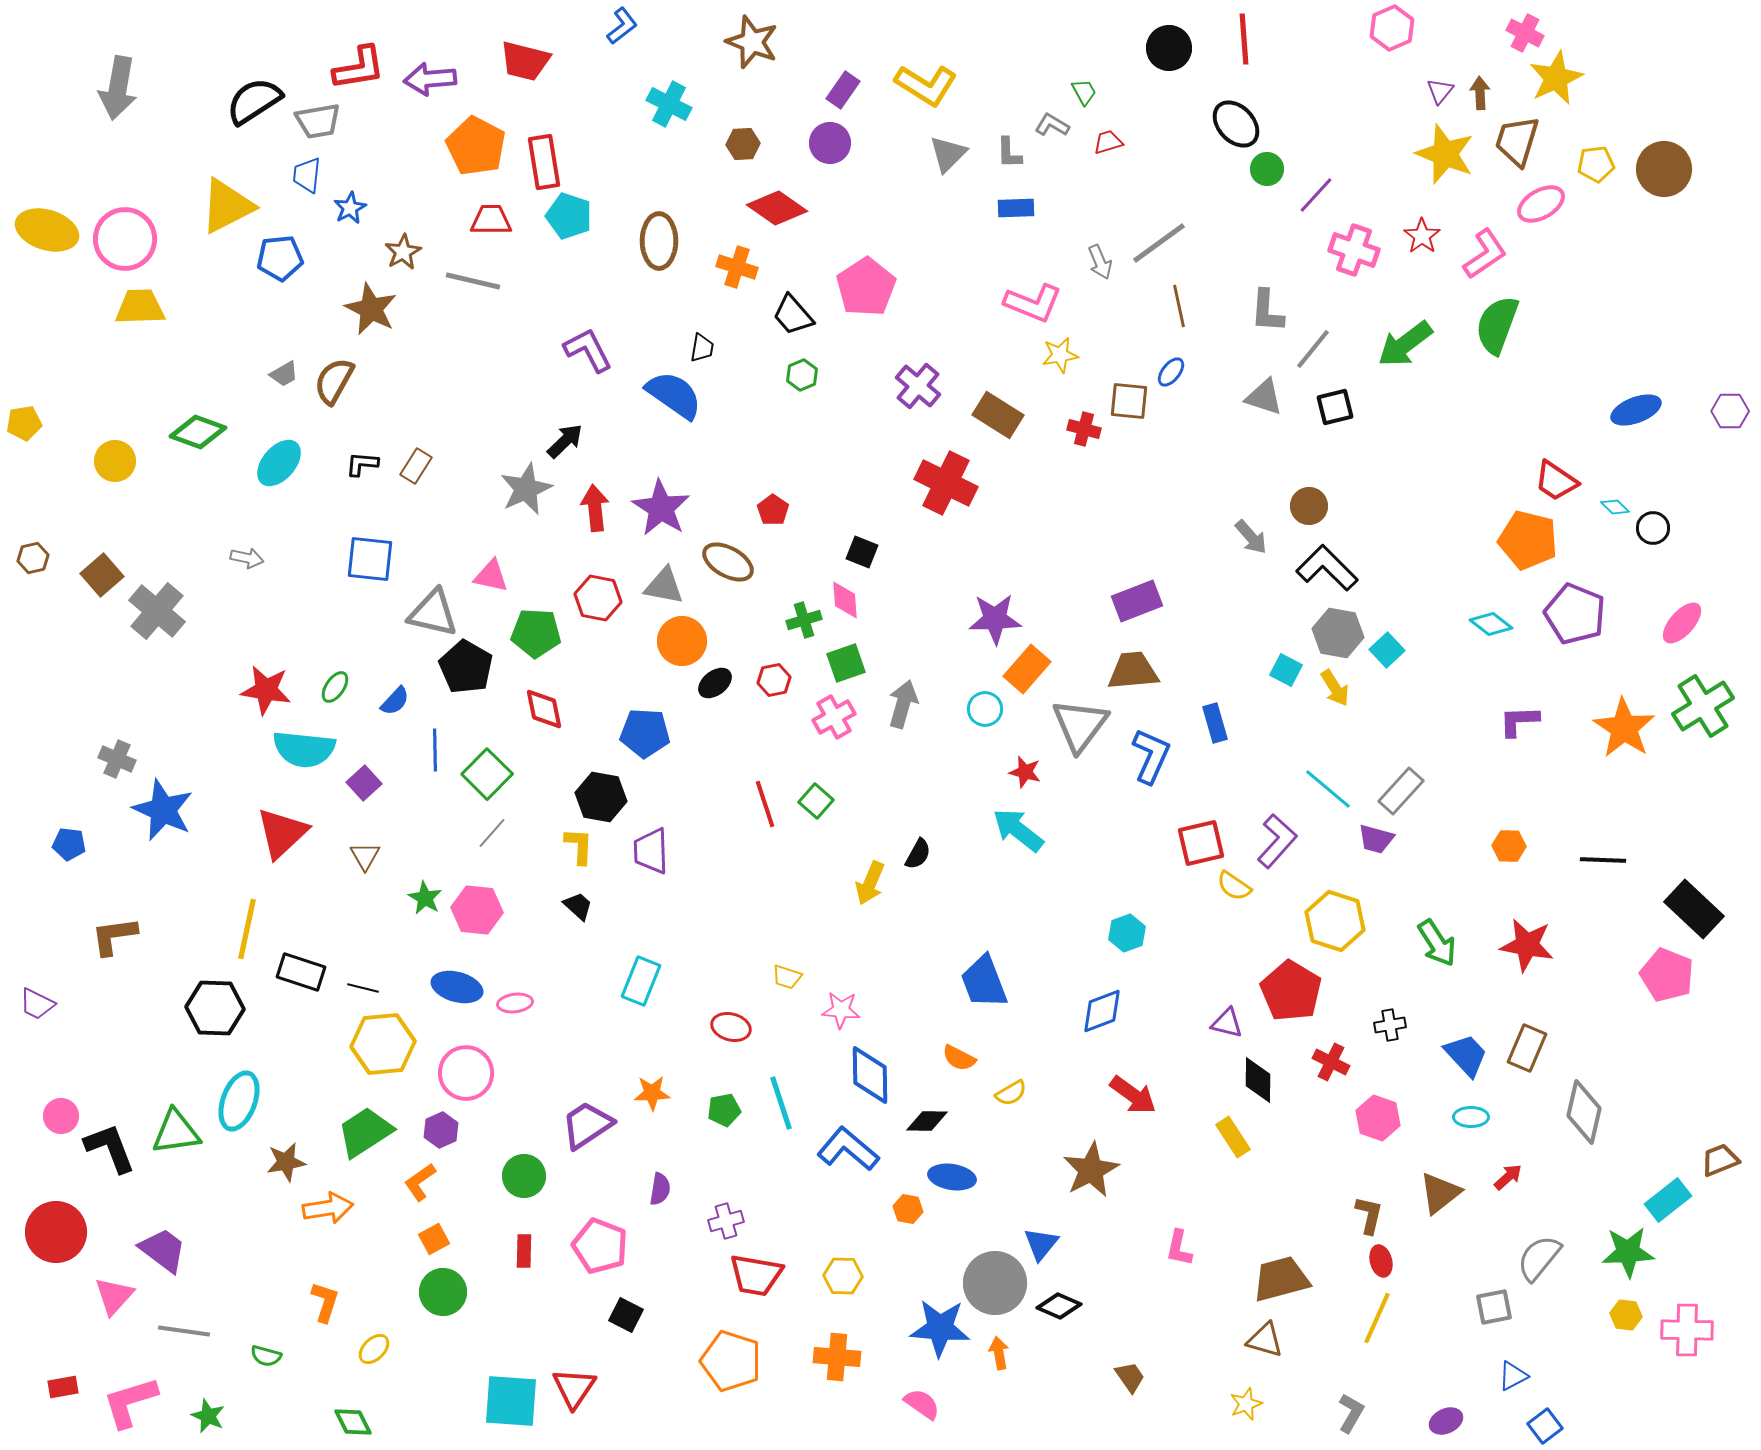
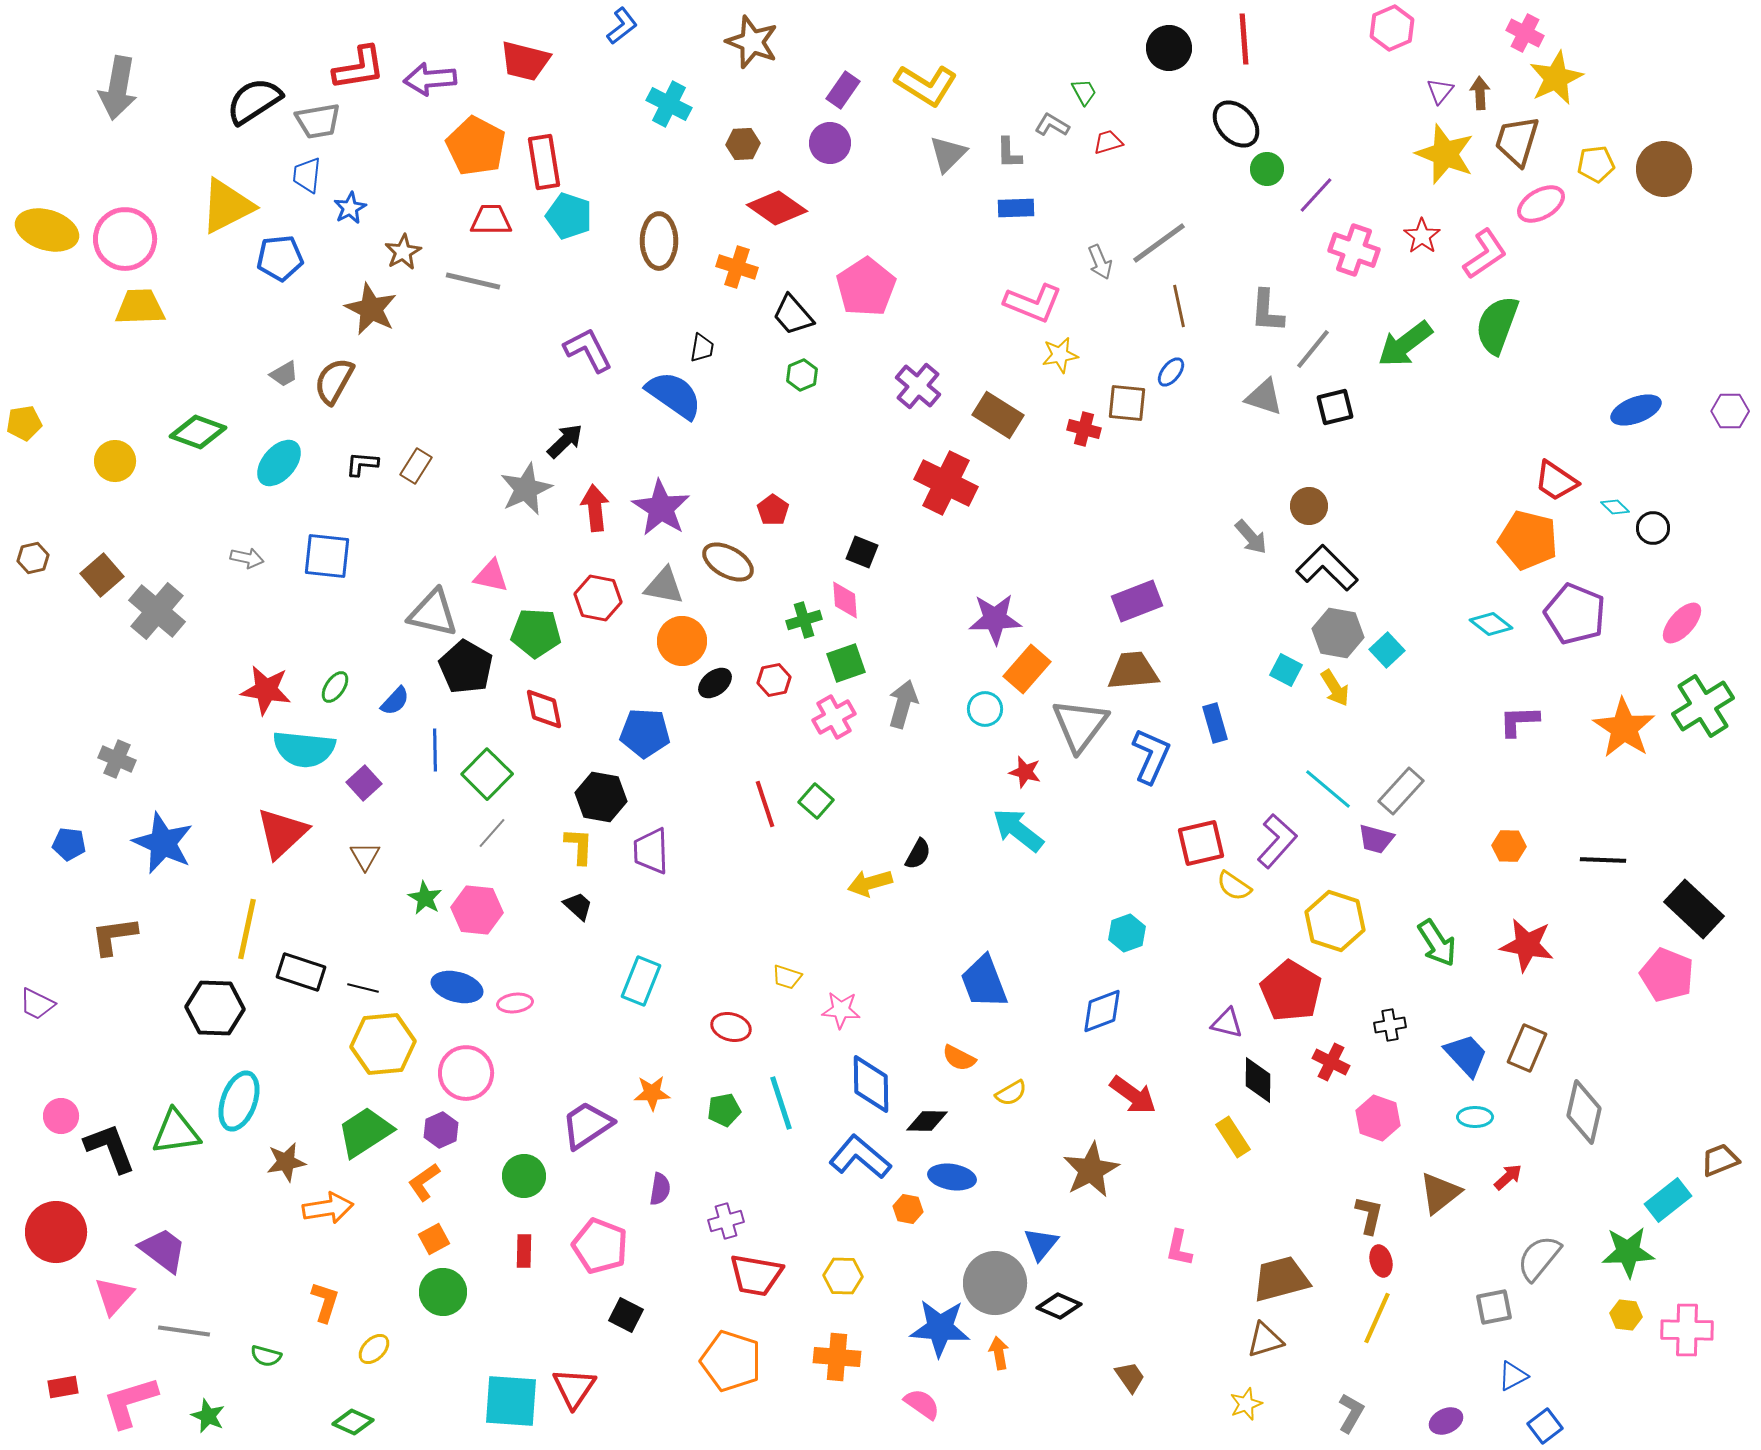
brown square at (1129, 401): moved 2 px left, 2 px down
blue square at (370, 559): moved 43 px left, 3 px up
blue star at (163, 810): moved 33 px down
yellow arrow at (870, 883): rotated 51 degrees clockwise
blue diamond at (870, 1075): moved 1 px right, 9 px down
cyan ellipse at (1471, 1117): moved 4 px right
blue L-shape at (848, 1149): moved 12 px right, 8 px down
orange L-shape at (420, 1182): moved 4 px right
brown triangle at (1265, 1340): rotated 33 degrees counterclockwise
green diamond at (353, 1422): rotated 39 degrees counterclockwise
